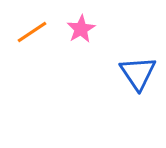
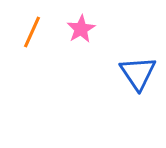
orange line: rotated 32 degrees counterclockwise
